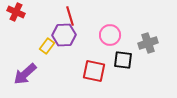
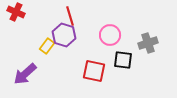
purple hexagon: rotated 20 degrees clockwise
